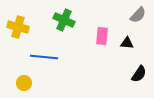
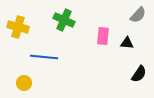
pink rectangle: moved 1 px right
